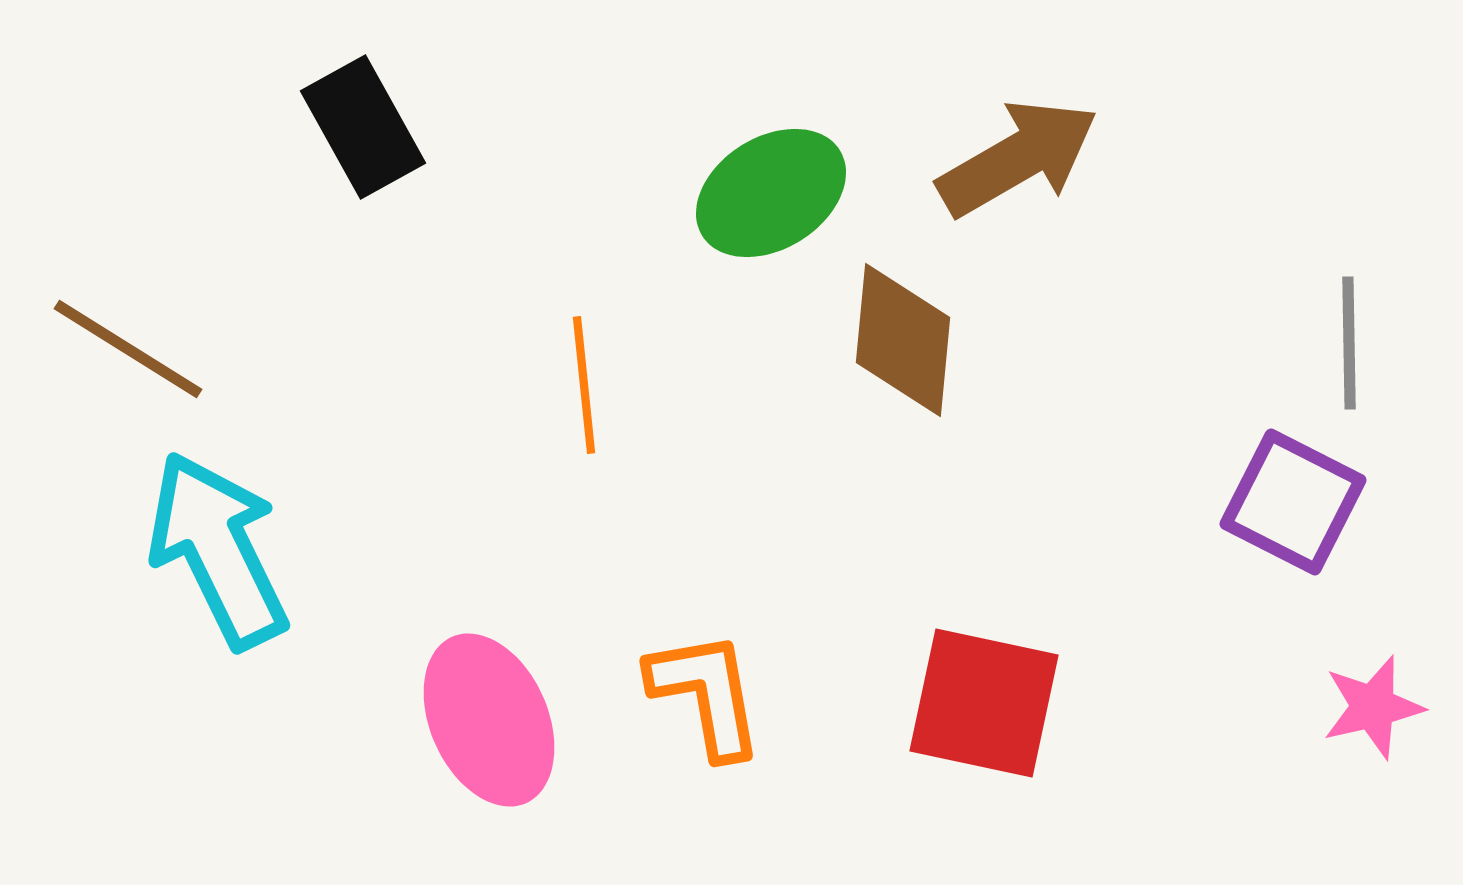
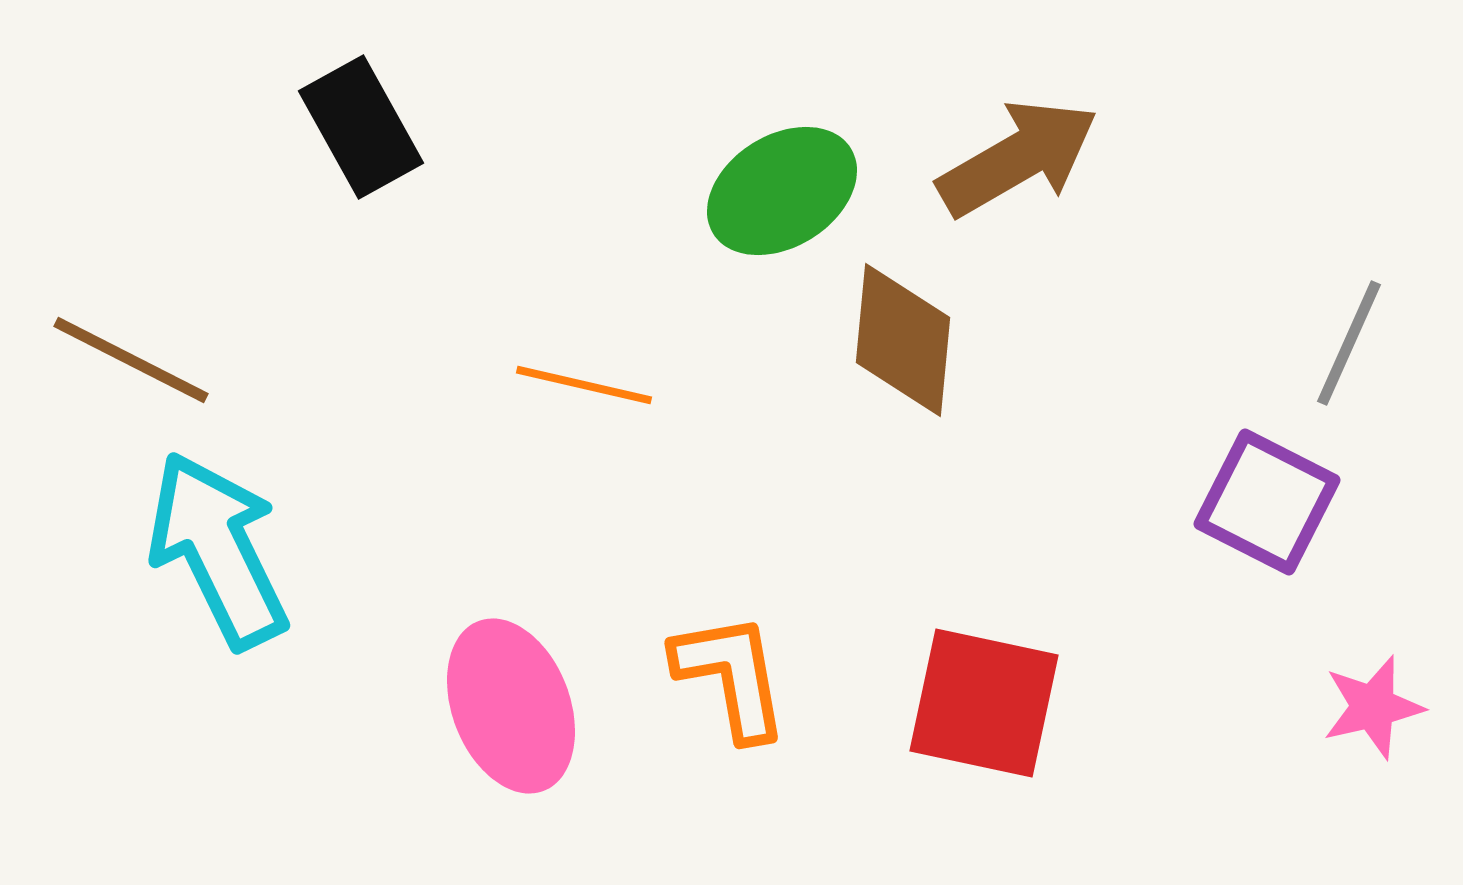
black rectangle: moved 2 px left
green ellipse: moved 11 px right, 2 px up
gray line: rotated 25 degrees clockwise
brown line: moved 3 px right, 11 px down; rotated 5 degrees counterclockwise
orange line: rotated 71 degrees counterclockwise
purple square: moved 26 px left
orange L-shape: moved 25 px right, 18 px up
pink ellipse: moved 22 px right, 14 px up; rotated 3 degrees clockwise
